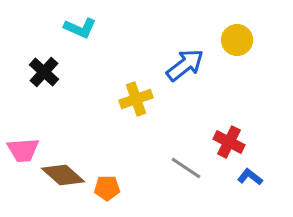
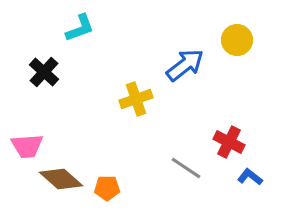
cyan L-shape: rotated 44 degrees counterclockwise
pink trapezoid: moved 4 px right, 4 px up
brown diamond: moved 2 px left, 4 px down
